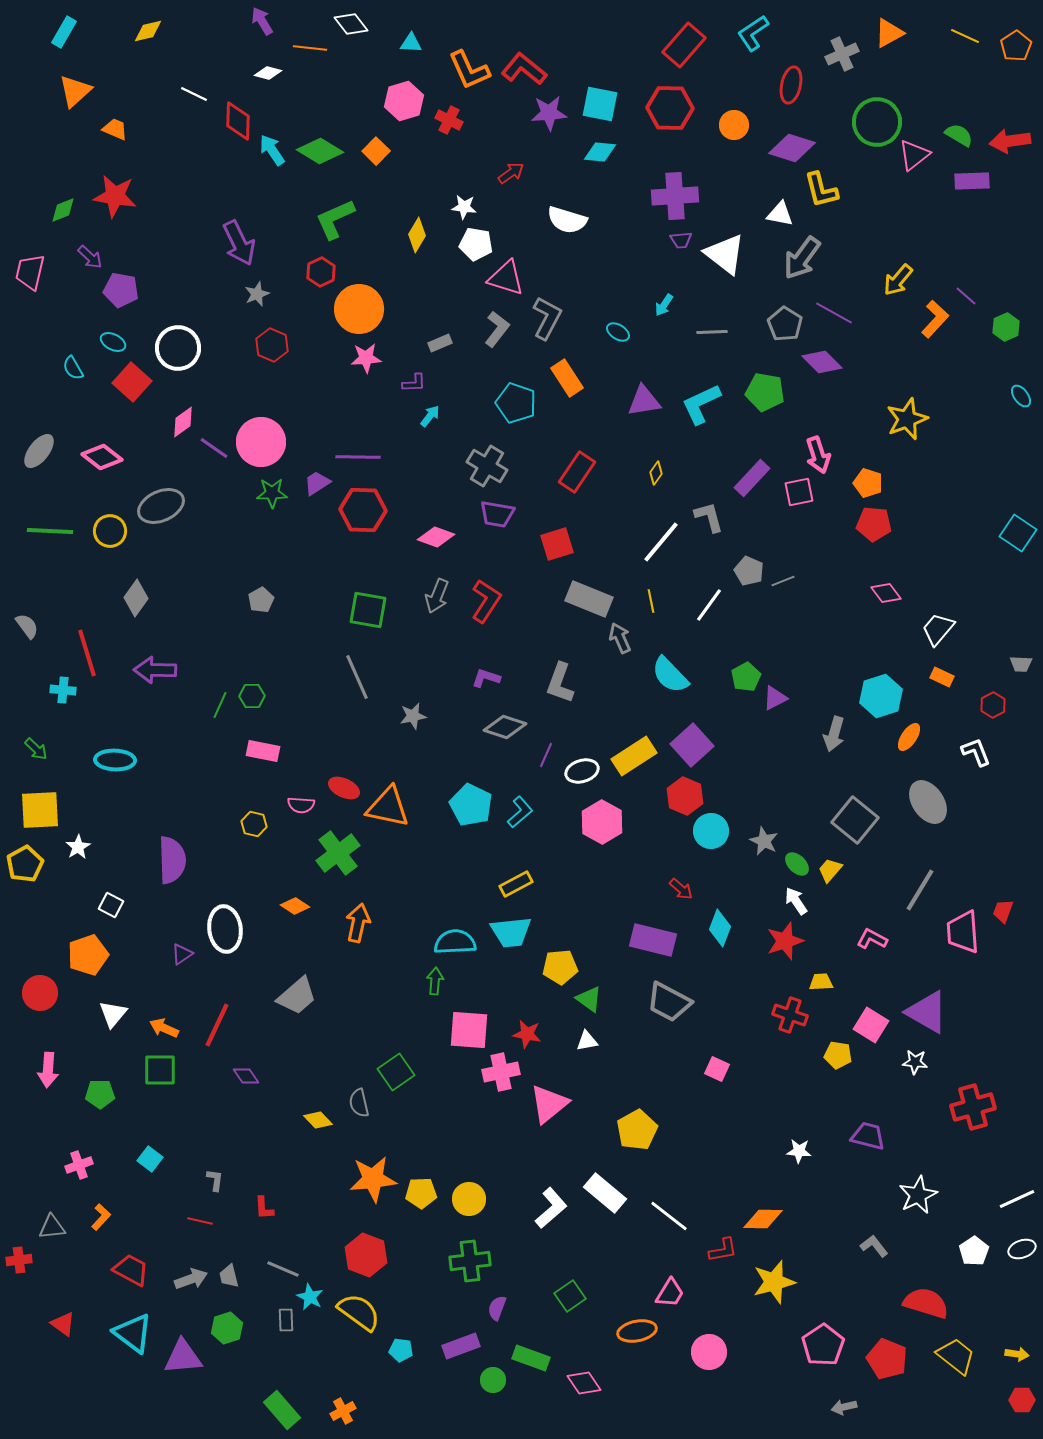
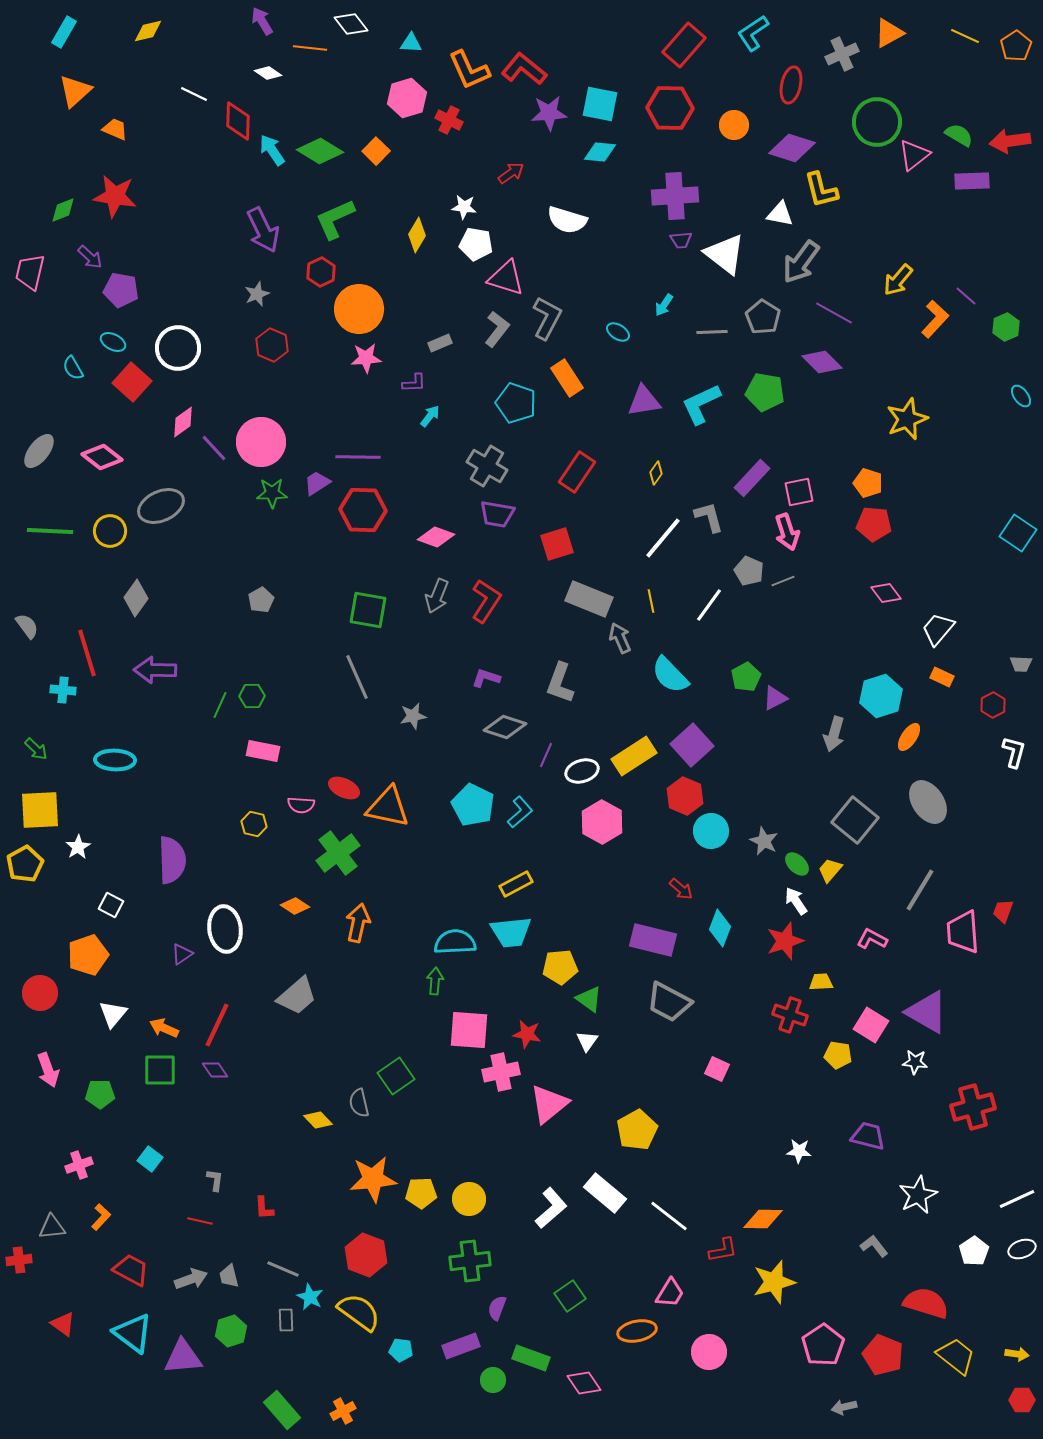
white diamond at (268, 73): rotated 20 degrees clockwise
pink hexagon at (404, 101): moved 3 px right, 3 px up
purple arrow at (239, 243): moved 24 px right, 13 px up
gray arrow at (802, 258): moved 1 px left, 4 px down
gray pentagon at (785, 324): moved 22 px left, 7 px up
purple line at (214, 448): rotated 12 degrees clockwise
pink arrow at (818, 455): moved 31 px left, 77 px down
white line at (661, 542): moved 2 px right, 4 px up
white L-shape at (976, 752): moved 38 px right; rotated 36 degrees clockwise
cyan pentagon at (471, 805): moved 2 px right
white triangle at (587, 1041): rotated 45 degrees counterclockwise
pink arrow at (48, 1070): rotated 24 degrees counterclockwise
green square at (396, 1072): moved 4 px down
purple diamond at (246, 1076): moved 31 px left, 6 px up
green hexagon at (227, 1328): moved 4 px right, 3 px down
red pentagon at (887, 1359): moved 4 px left, 4 px up
